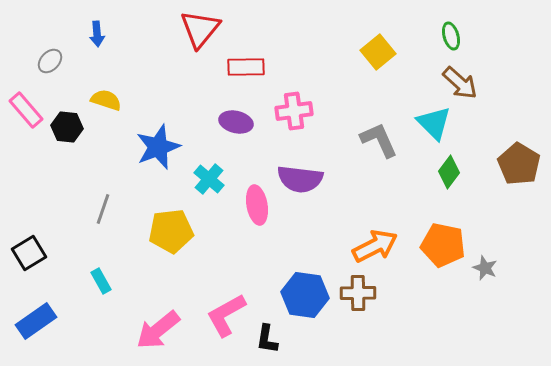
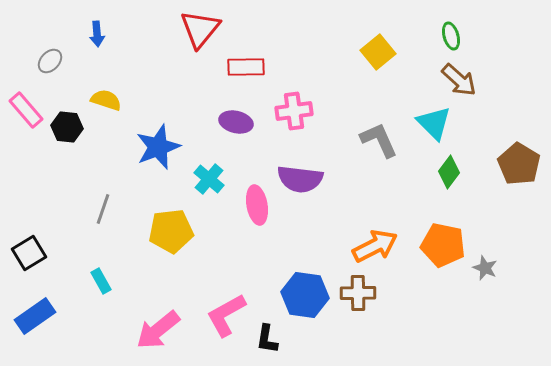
brown arrow: moved 1 px left, 3 px up
blue rectangle: moved 1 px left, 5 px up
